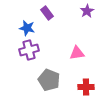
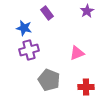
blue star: moved 3 px left
pink triangle: rotated 14 degrees counterclockwise
